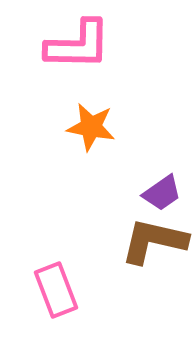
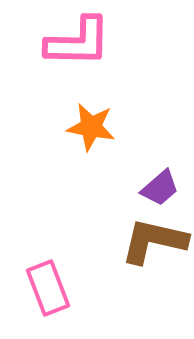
pink L-shape: moved 3 px up
purple trapezoid: moved 2 px left, 5 px up; rotated 6 degrees counterclockwise
pink rectangle: moved 8 px left, 2 px up
